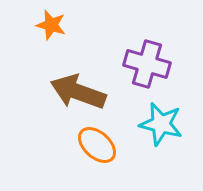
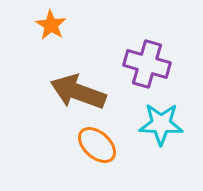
orange star: rotated 16 degrees clockwise
cyan star: rotated 12 degrees counterclockwise
